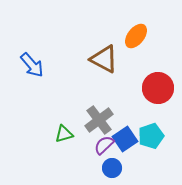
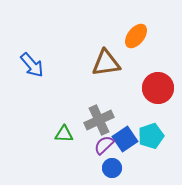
brown triangle: moved 2 px right, 4 px down; rotated 36 degrees counterclockwise
gray cross: rotated 12 degrees clockwise
green triangle: rotated 18 degrees clockwise
